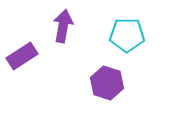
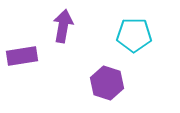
cyan pentagon: moved 7 px right
purple rectangle: rotated 24 degrees clockwise
